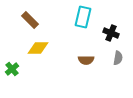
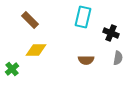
yellow diamond: moved 2 px left, 2 px down
